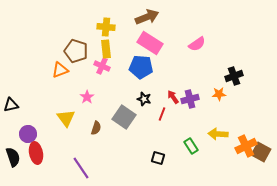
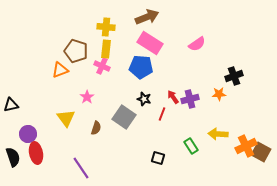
yellow rectangle: rotated 12 degrees clockwise
